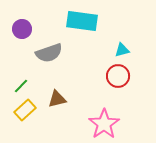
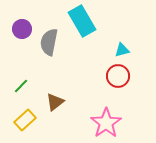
cyan rectangle: rotated 52 degrees clockwise
gray semicircle: moved 11 px up; rotated 120 degrees clockwise
brown triangle: moved 2 px left, 3 px down; rotated 24 degrees counterclockwise
yellow rectangle: moved 10 px down
pink star: moved 2 px right, 1 px up
